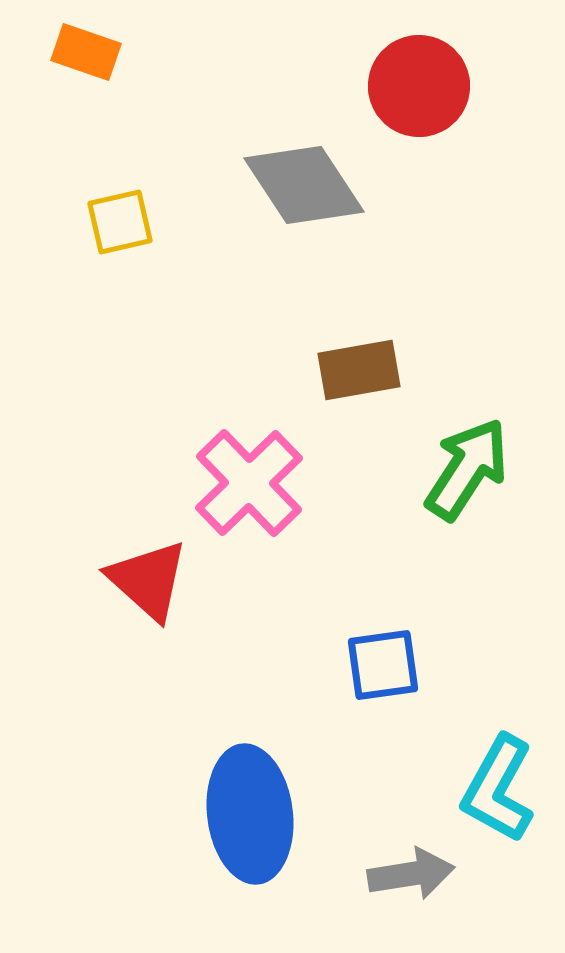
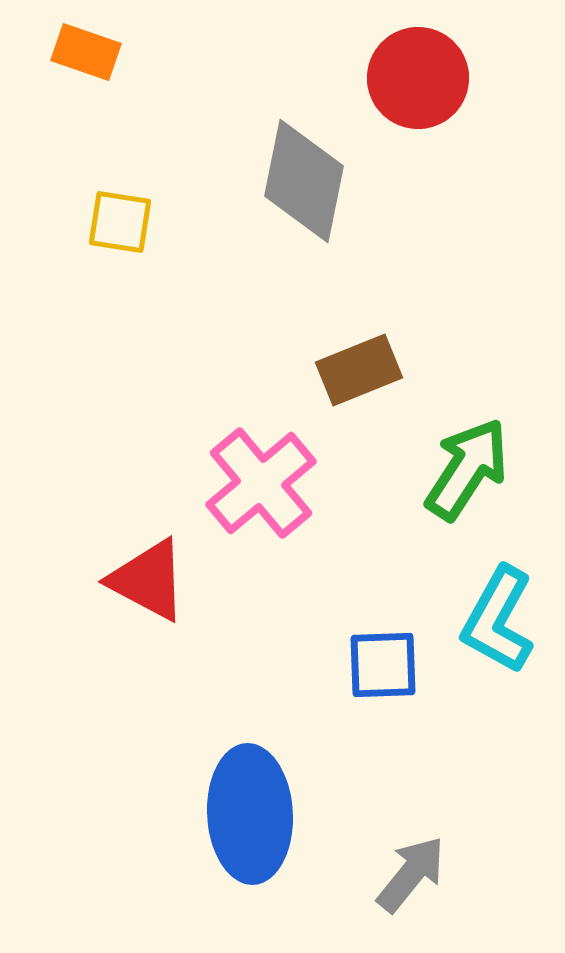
red circle: moved 1 px left, 8 px up
gray diamond: moved 4 px up; rotated 45 degrees clockwise
yellow square: rotated 22 degrees clockwise
brown rectangle: rotated 12 degrees counterclockwise
pink cross: moved 12 px right; rotated 4 degrees clockwise
red triangle: rotated 14 degrees counterclockwise
blue square: rotated 6 degrees clockwise
cyan L-shape: moved 169 px up
blue ellipse: rotated 4 degrees clockwise
gray arrow: rotated 42 degrees counterclockwise
